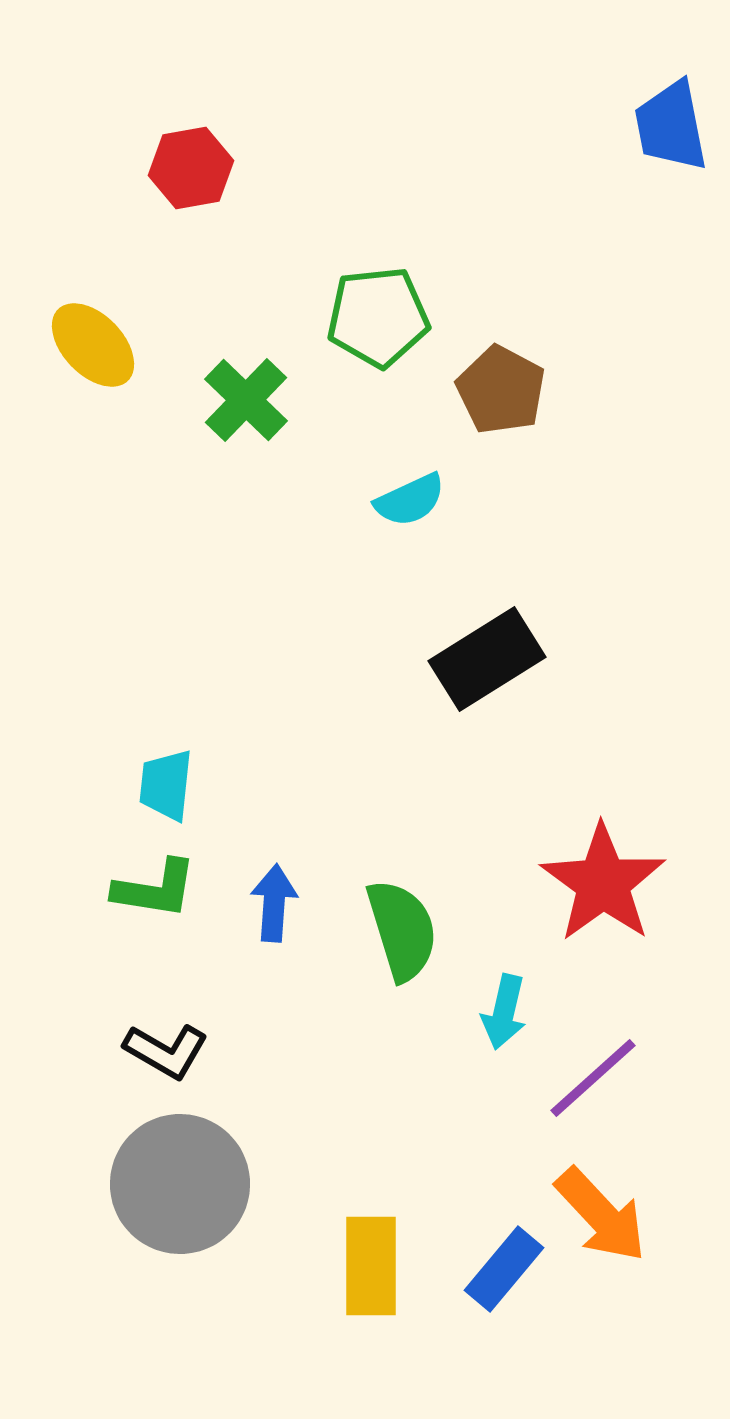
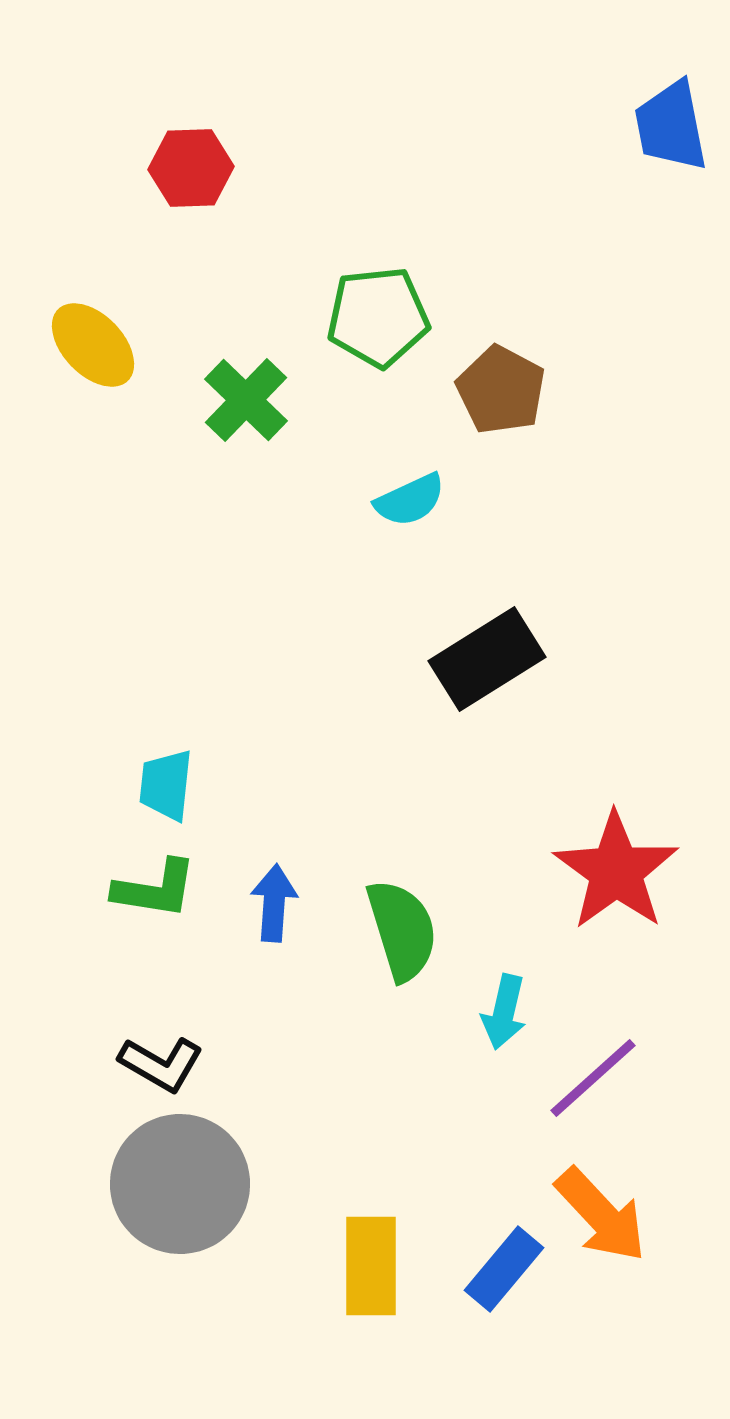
red hexagon: rotated 8 degrees clockwise
red star: moved 13 px right, 12 px up
black L-shape: moved 5 px left, 13 px down
